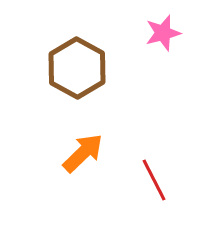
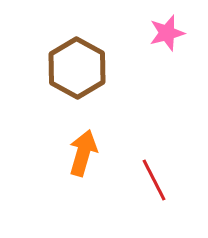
pink star: moved 4 px right
orange arrow: rotated 30 degrees counterclockwise
